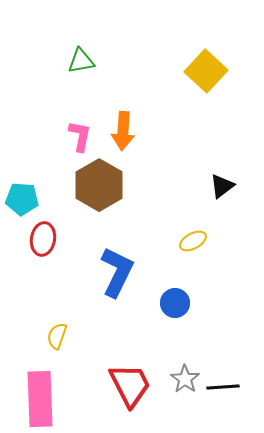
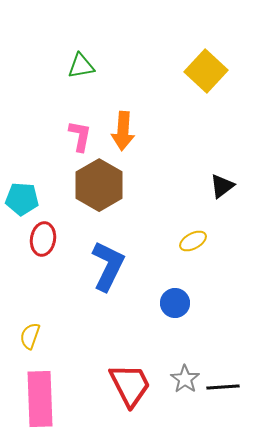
green triangle: moved 5 px down
blue L-shape: moved 9 px left, 6 px up
yellow semicircle: moved 27 px left
